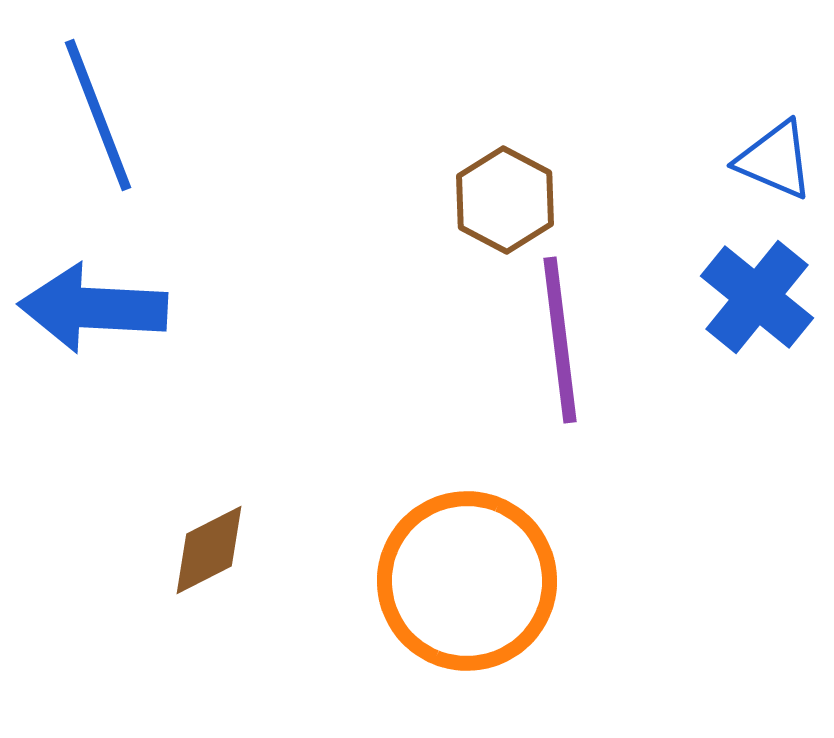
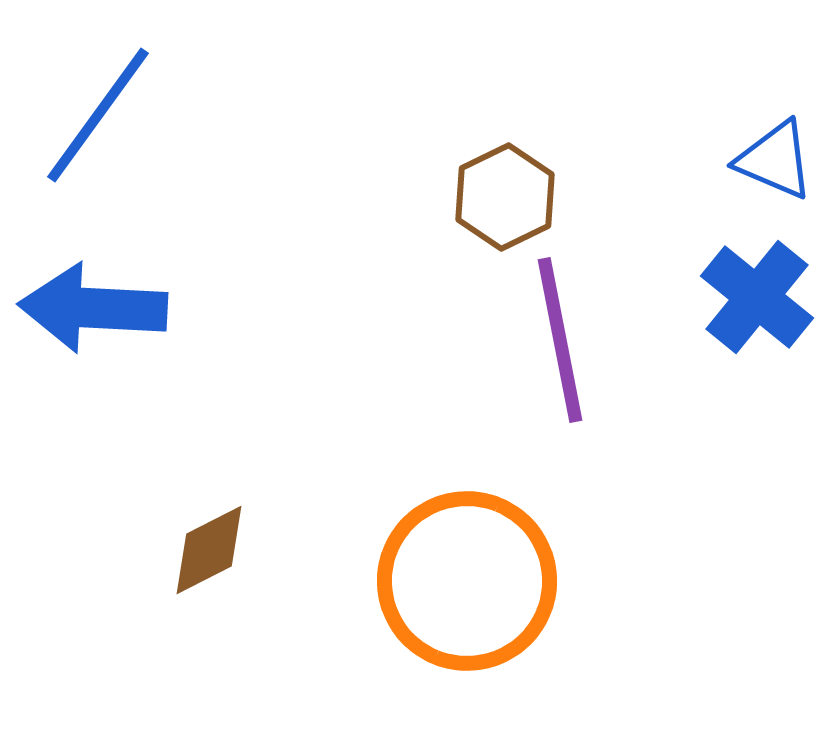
blue line: rotated 57 degrees clockwise
brown hexagon: moved 3 px up; rotated 6 degrees clockwise
purple line: rotated 4 degrees counterclockwise
